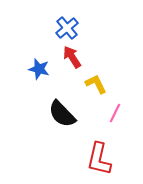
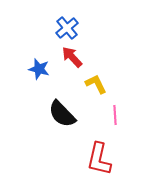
red arrow: rotated 10 degrees counterclockwise
pink line: moved 2 px down; rotated 30 degrees counterclockwise
